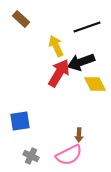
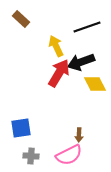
blue square: moved 1 px right, 7 px down
gray cross: rotated 21 degrees counterclockwise
